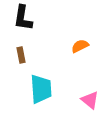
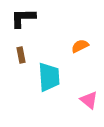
black L-shape: rotated 80 degrees clockwise
cyan trapezoid: moved 8 px right, 12 px up
pink triangle: moved 1 px left
